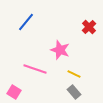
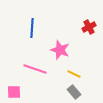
blue line: moved 6 px right, 6 px down; rotated 36 degrees counterclockwise
red cross: rotated 16 degrees clockwise
pink square: rotated 32 degrees counterclockwise
